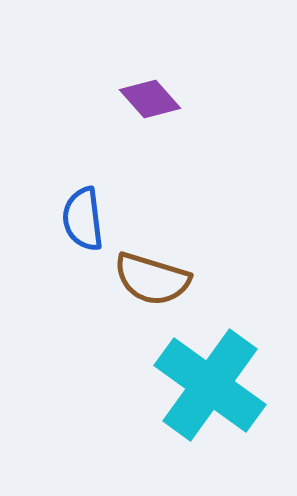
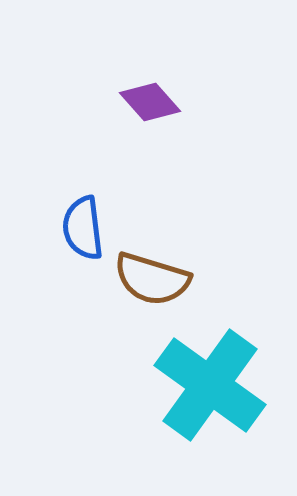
purple diamond: moved 3 px down
blue semicircle: moved 9 px down
